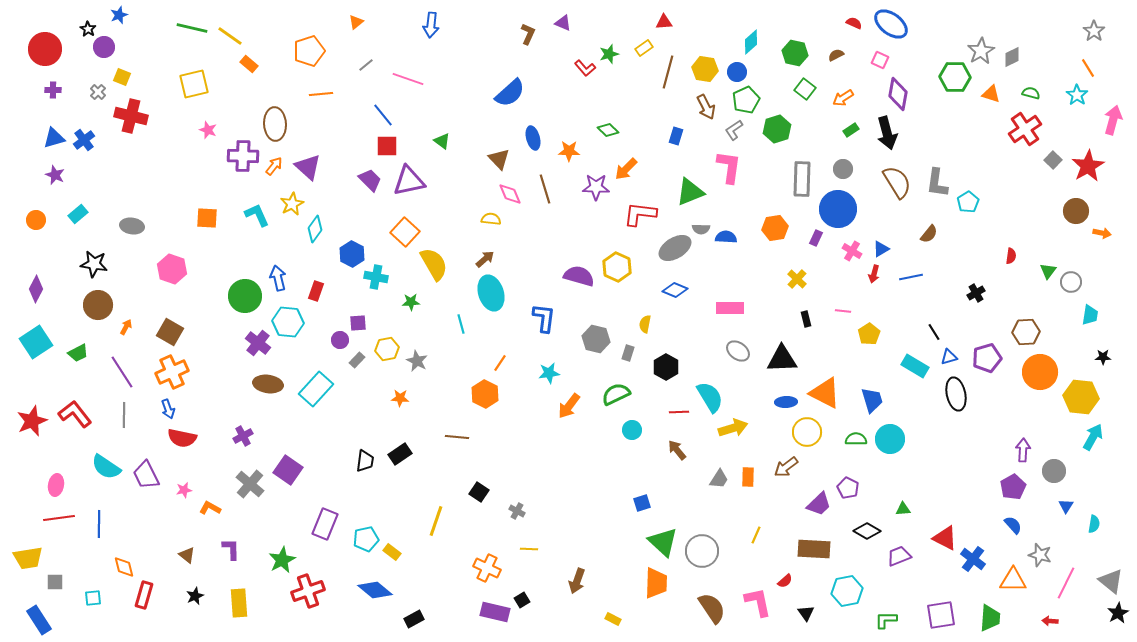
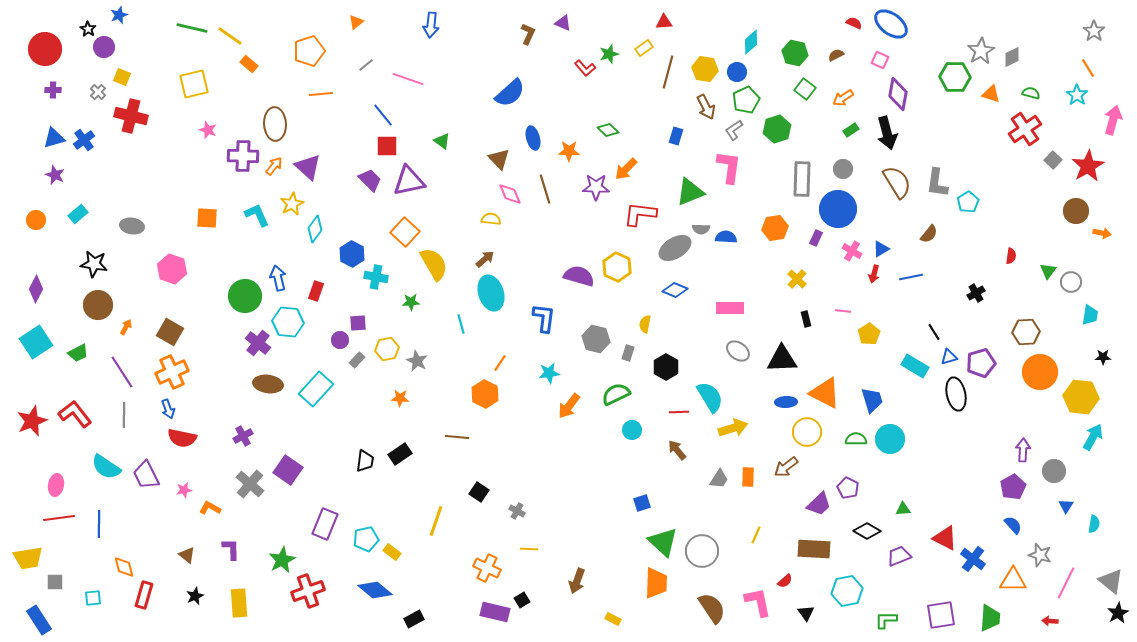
purple pentagon at (987, 358): moved 6 px left, 5 px down
